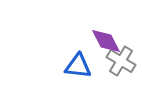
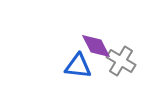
purple diamond: moved 10 px left, 5 px down
